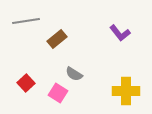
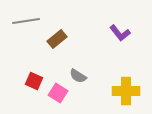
gray semicircle: moved 4 px right, 2 px down
red square: moved 8 px right, 2 px up; rotated 24 degrees counterclockwise
